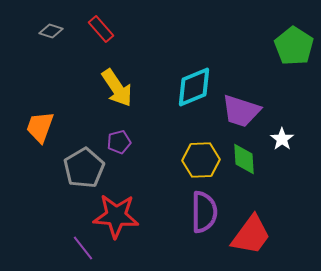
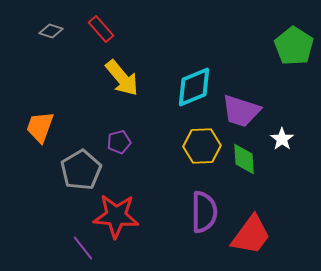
yellow arrow: moved 5 px right, 10 px up; rotated 6 degrees counterclockwise
yellow hexagon: moved 1 px right, 14 px up
gray pentagon: moved 3 px left, 2 px down
